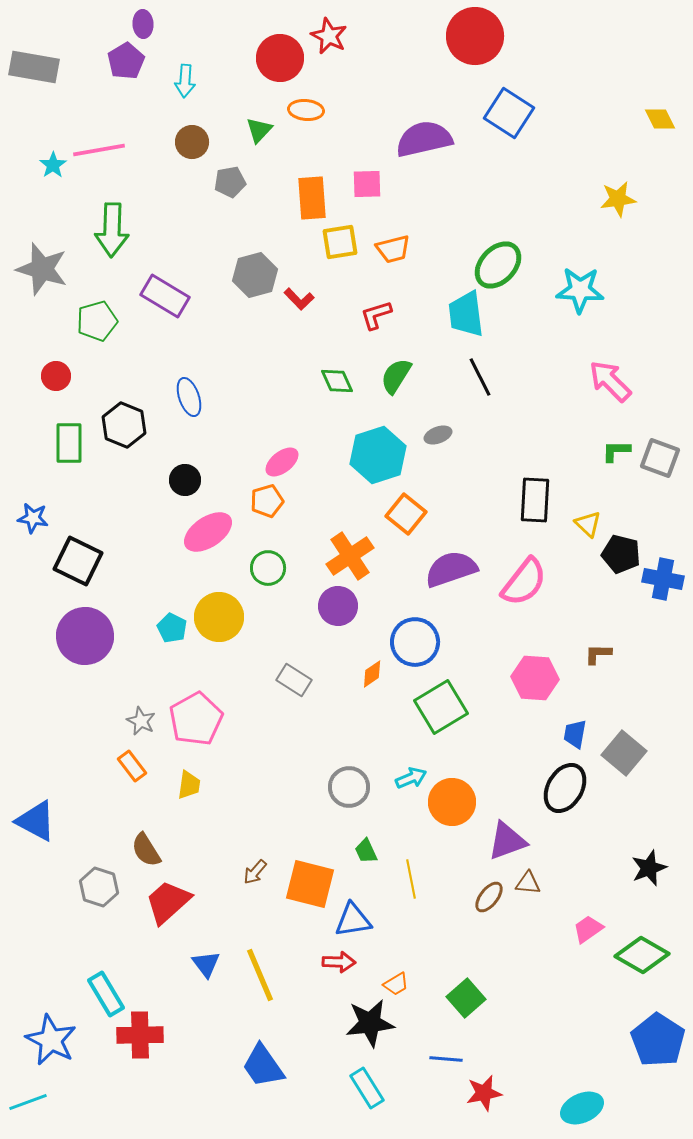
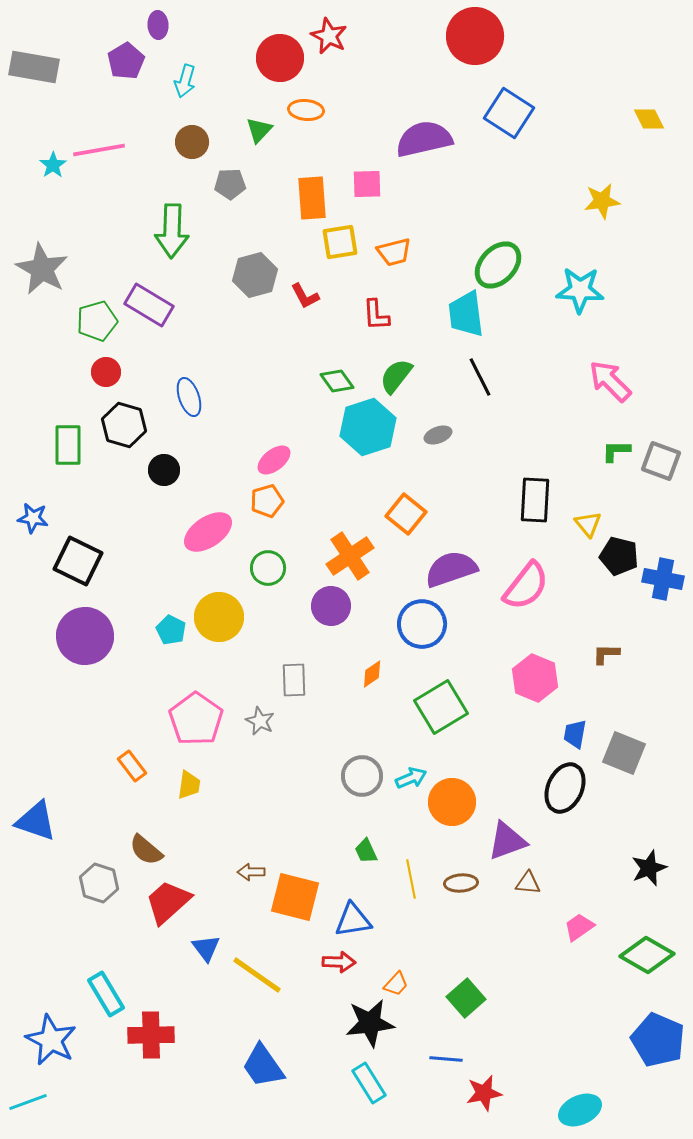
purple ellipse at (143, 24): moved 15 px right, 1 px down
cyan arrow at (185, 81): rotated 12 degrees clockwise
yellow diamond at (660, 119): moved 11 px left
gray pentagon at (230, 182): moved 2 px down; rotated 8 degrees clockwise
yellow star at (618, 199): moved 16 px left, 2 px down
green arrow at (112, 230): moved 60 px right, 1 px down
orange trapezoid at (393, 249): moved 1 px right, 3 px down
gray star at (42, 269): rotated 12 degrees clockwise
purple rectangle at (165, 296): moved 16 px left, 9 px down
red L-shape at (299, 299): moved 6 px right, 3 px up; rotated 16 degrees clockwise
red L-shape at (376, 315): rotated 76 degrees counterclockwise
red circle at (56, 376): moved 50 px right, 4 px up
green semicircle at (396, 376): rotated 6 degrees clockwise
green diamond at (337, 381): rotated 12 degrees counterclockwise
black hexagon at (124, 425): rotated 6 degrees counterclockwise
green rectangle at (69, 443): moved 1 px left, 2 px down
cyan hexagon at (378, 455): moved 10 px left, 28 px up
gray square at (660, 458): moved 1 px right, 3 px down
pink ellipse at (282, 462): moved 8 px left, 2 px up
black circle at (185, 480): moved 21 px left, 10 px up
yellow triangle at (588, 524): rotated 8 degrees clockwise
black pentagon at (621, 554): moved 2 px left, 2 px down
pink semicircle at (524, 582): moved 2 px right, 4 px down
purple circle at (338, 606): moved 7 px left
cyan pentagon at (172, 628): moved 1 px left, 2 px down
blue circle at (415, 642): moved 7 px right, 18 px up
brown L-shape at (598, 654): moved 8 px right
pink hexagon at (535, 678): rotated 18 degrees clockwise
gray rectangle at (294, 680): rotated 56 degrees clockwise
pink pentagon at (196, 719): rotated 8 degrees counterclockwise
gray star at (141, 721): moved 119 px right
gray square at (624, 753): rotated 18 degrees counterclockwise
gray circle at (349, 787): moved 13 px right, 11 px up
black ellipse at (565, 788): rotated 6 degrees counterclockwise
blue triangle at (36, 821): rotated 9 degrees counterclockwise
brown semicircle at (146, 850): rotated 18 degrees counterclockwise
brown arrow at (255, 872): moved 4 px left; rotated 48 degrees clockwise
orange square at (310, 884): moved 15 px left, 13 px down
gray hexagon at (99, 887): moved 4 px up
brown ellipse at (489, 897): moved 28 px left, 14 px up; rotated 48 degrees clockwise
pink trapezoid at (588, 929): moved 9 px left, 2 px up
green diamond at (642, 955): moved 5 px right
blue triangle at (206, 964): moved 16 px up
yellow line at (260, 975): moved 3 px left; rotated 32 degrees counterclockwise
orange trapezoid at (396, 984): rotated 16 degrees counterclockwise
red cross at (140, 1035): moved 11 px right
blue pentagon at (658, 1040): rotated 10 degrees counterclockwise
cyan rectangle at (367, 1088): moved 2 px right, 5 px up
cyan ellipse at (582, 1108): moved 2 px left, 2 px down
